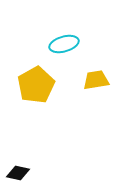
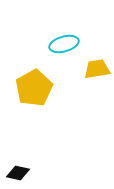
yellow trapezoid: moved 1 px right, 11 px up
yellow pentagon: moved 2 px left, 3 px down
